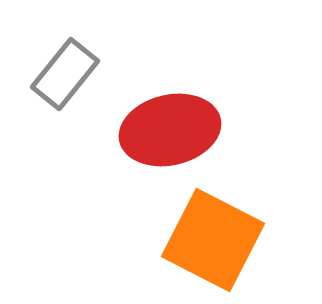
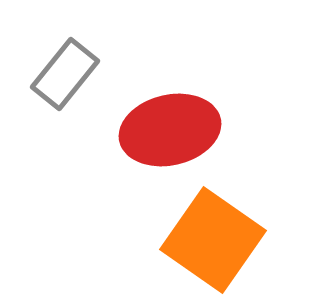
orange square: rotated 8 degrees clockwise
